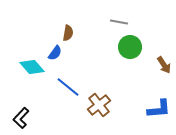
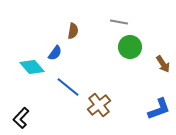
brown semicircle: moved 5 px right, 2 px up
brown arrow: moved 1 px left, 1 px up
blue L-shape: rotated 15 degrees counterclockwise
